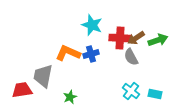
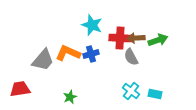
brown arrow: rotated 30 degrees clockwise
gray trapezoid: moved 16 px up; rotated 150 degrees counterclockwise
red trapezoid: moved 2 px left, 1 px up
